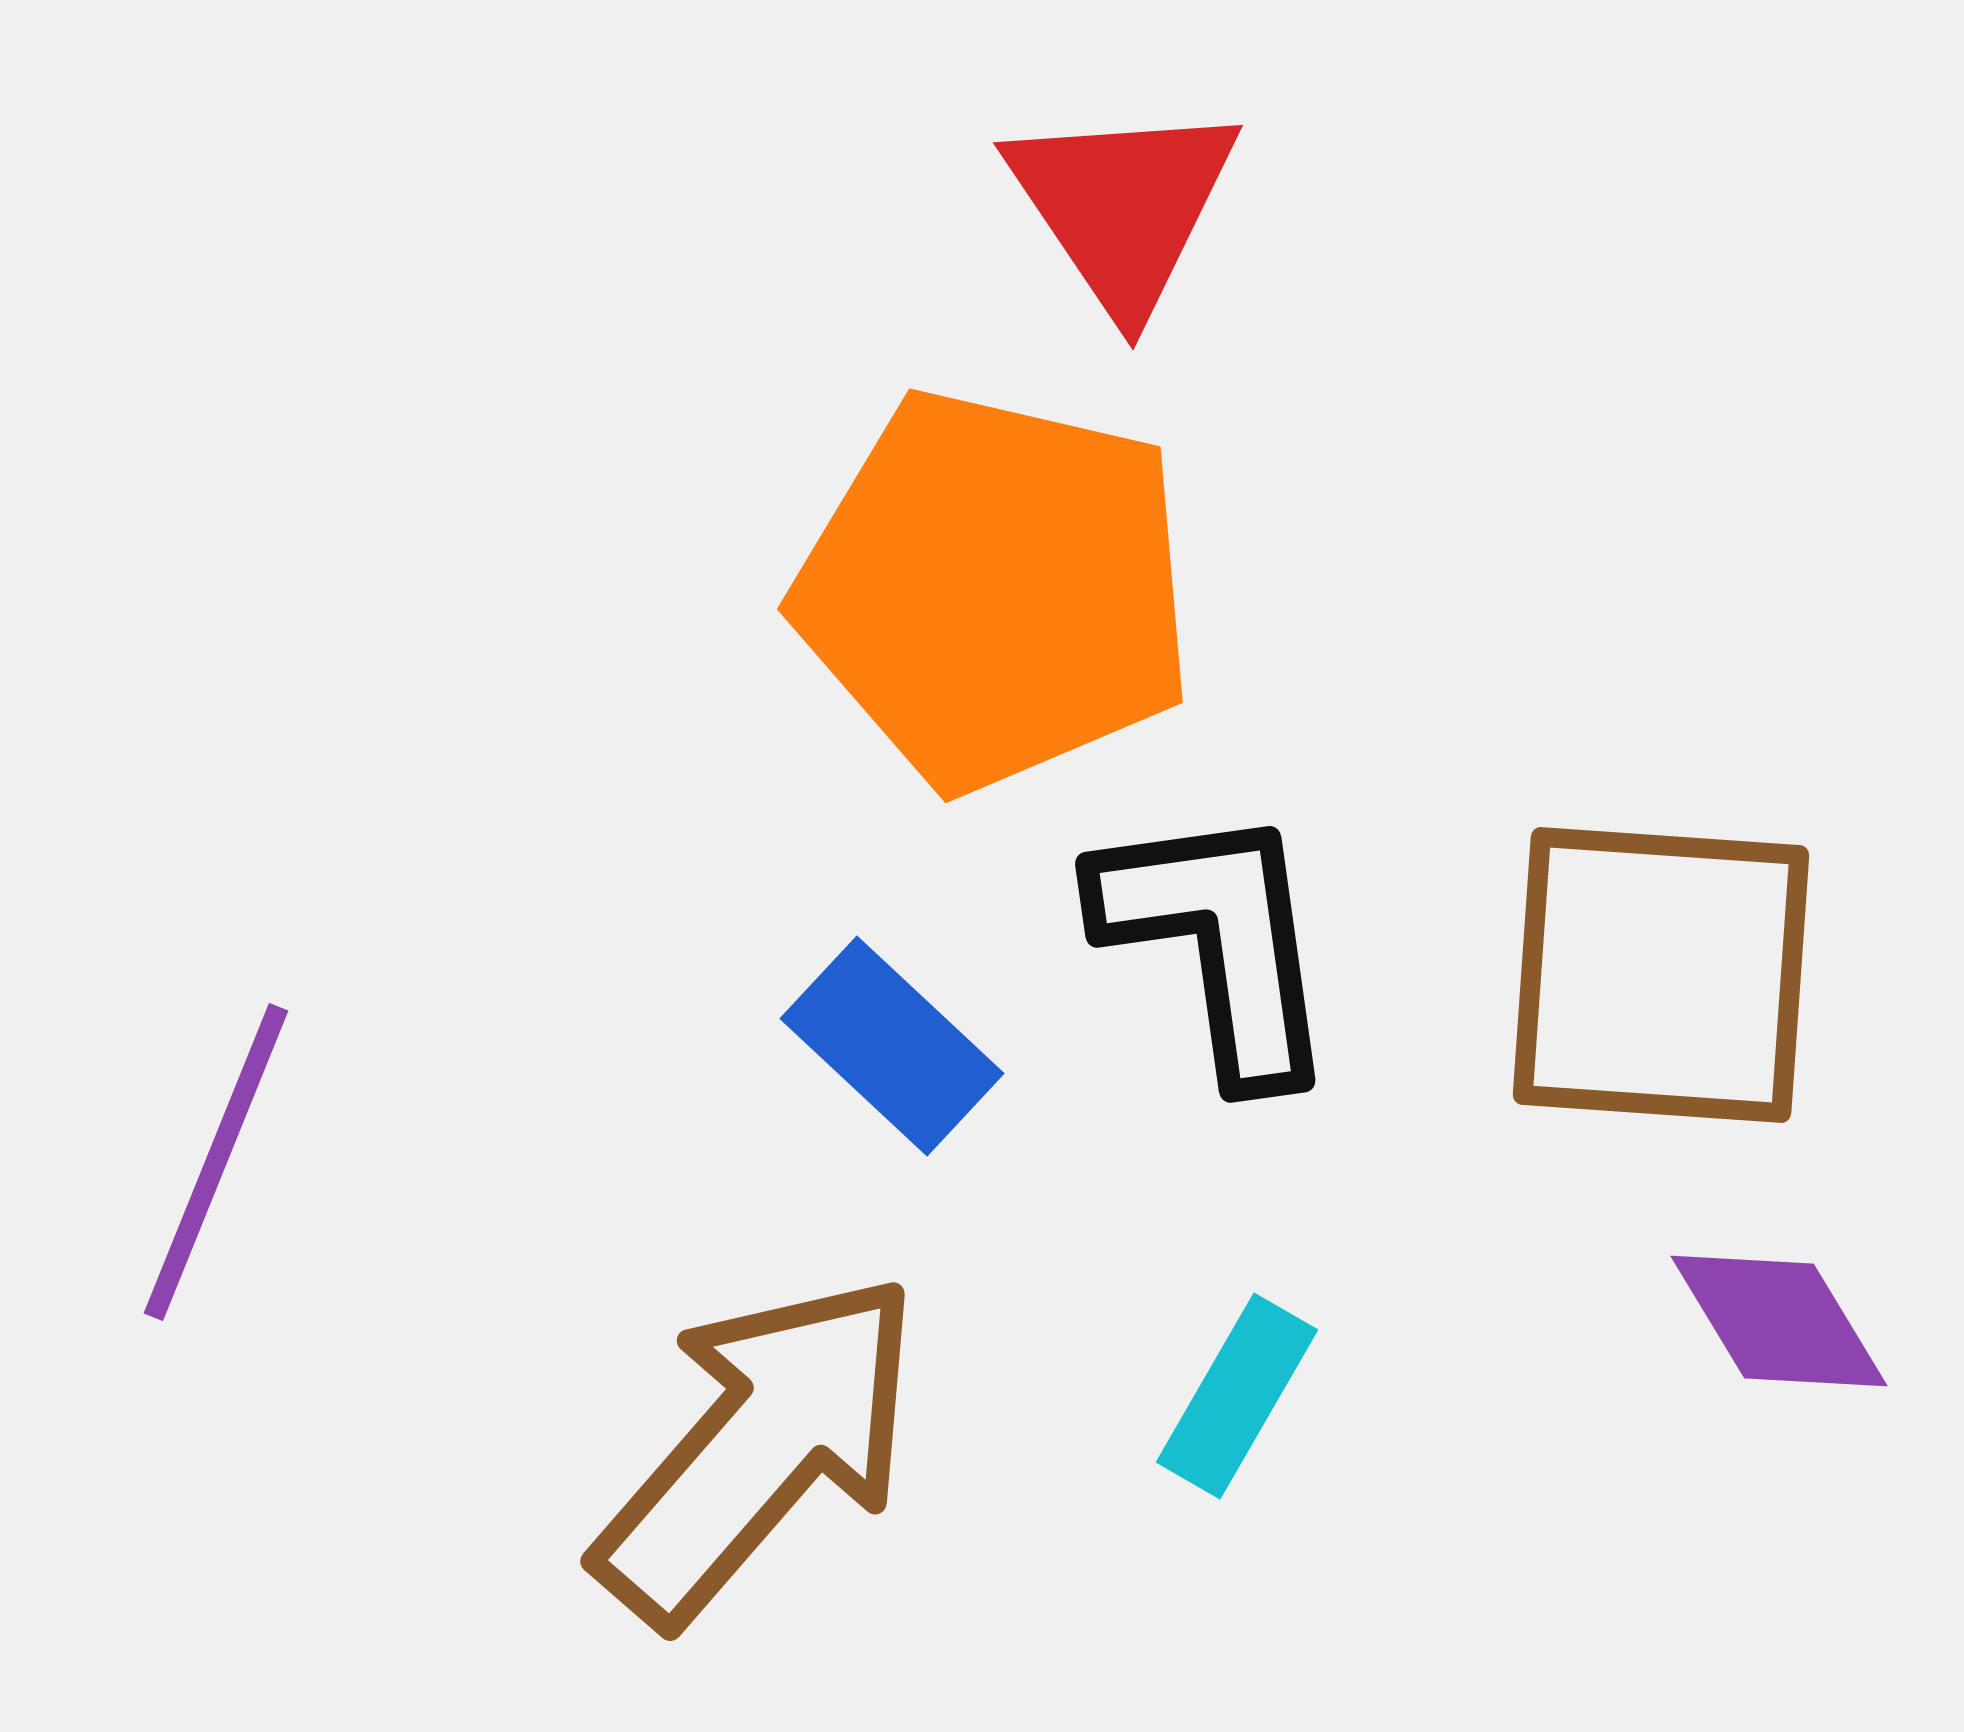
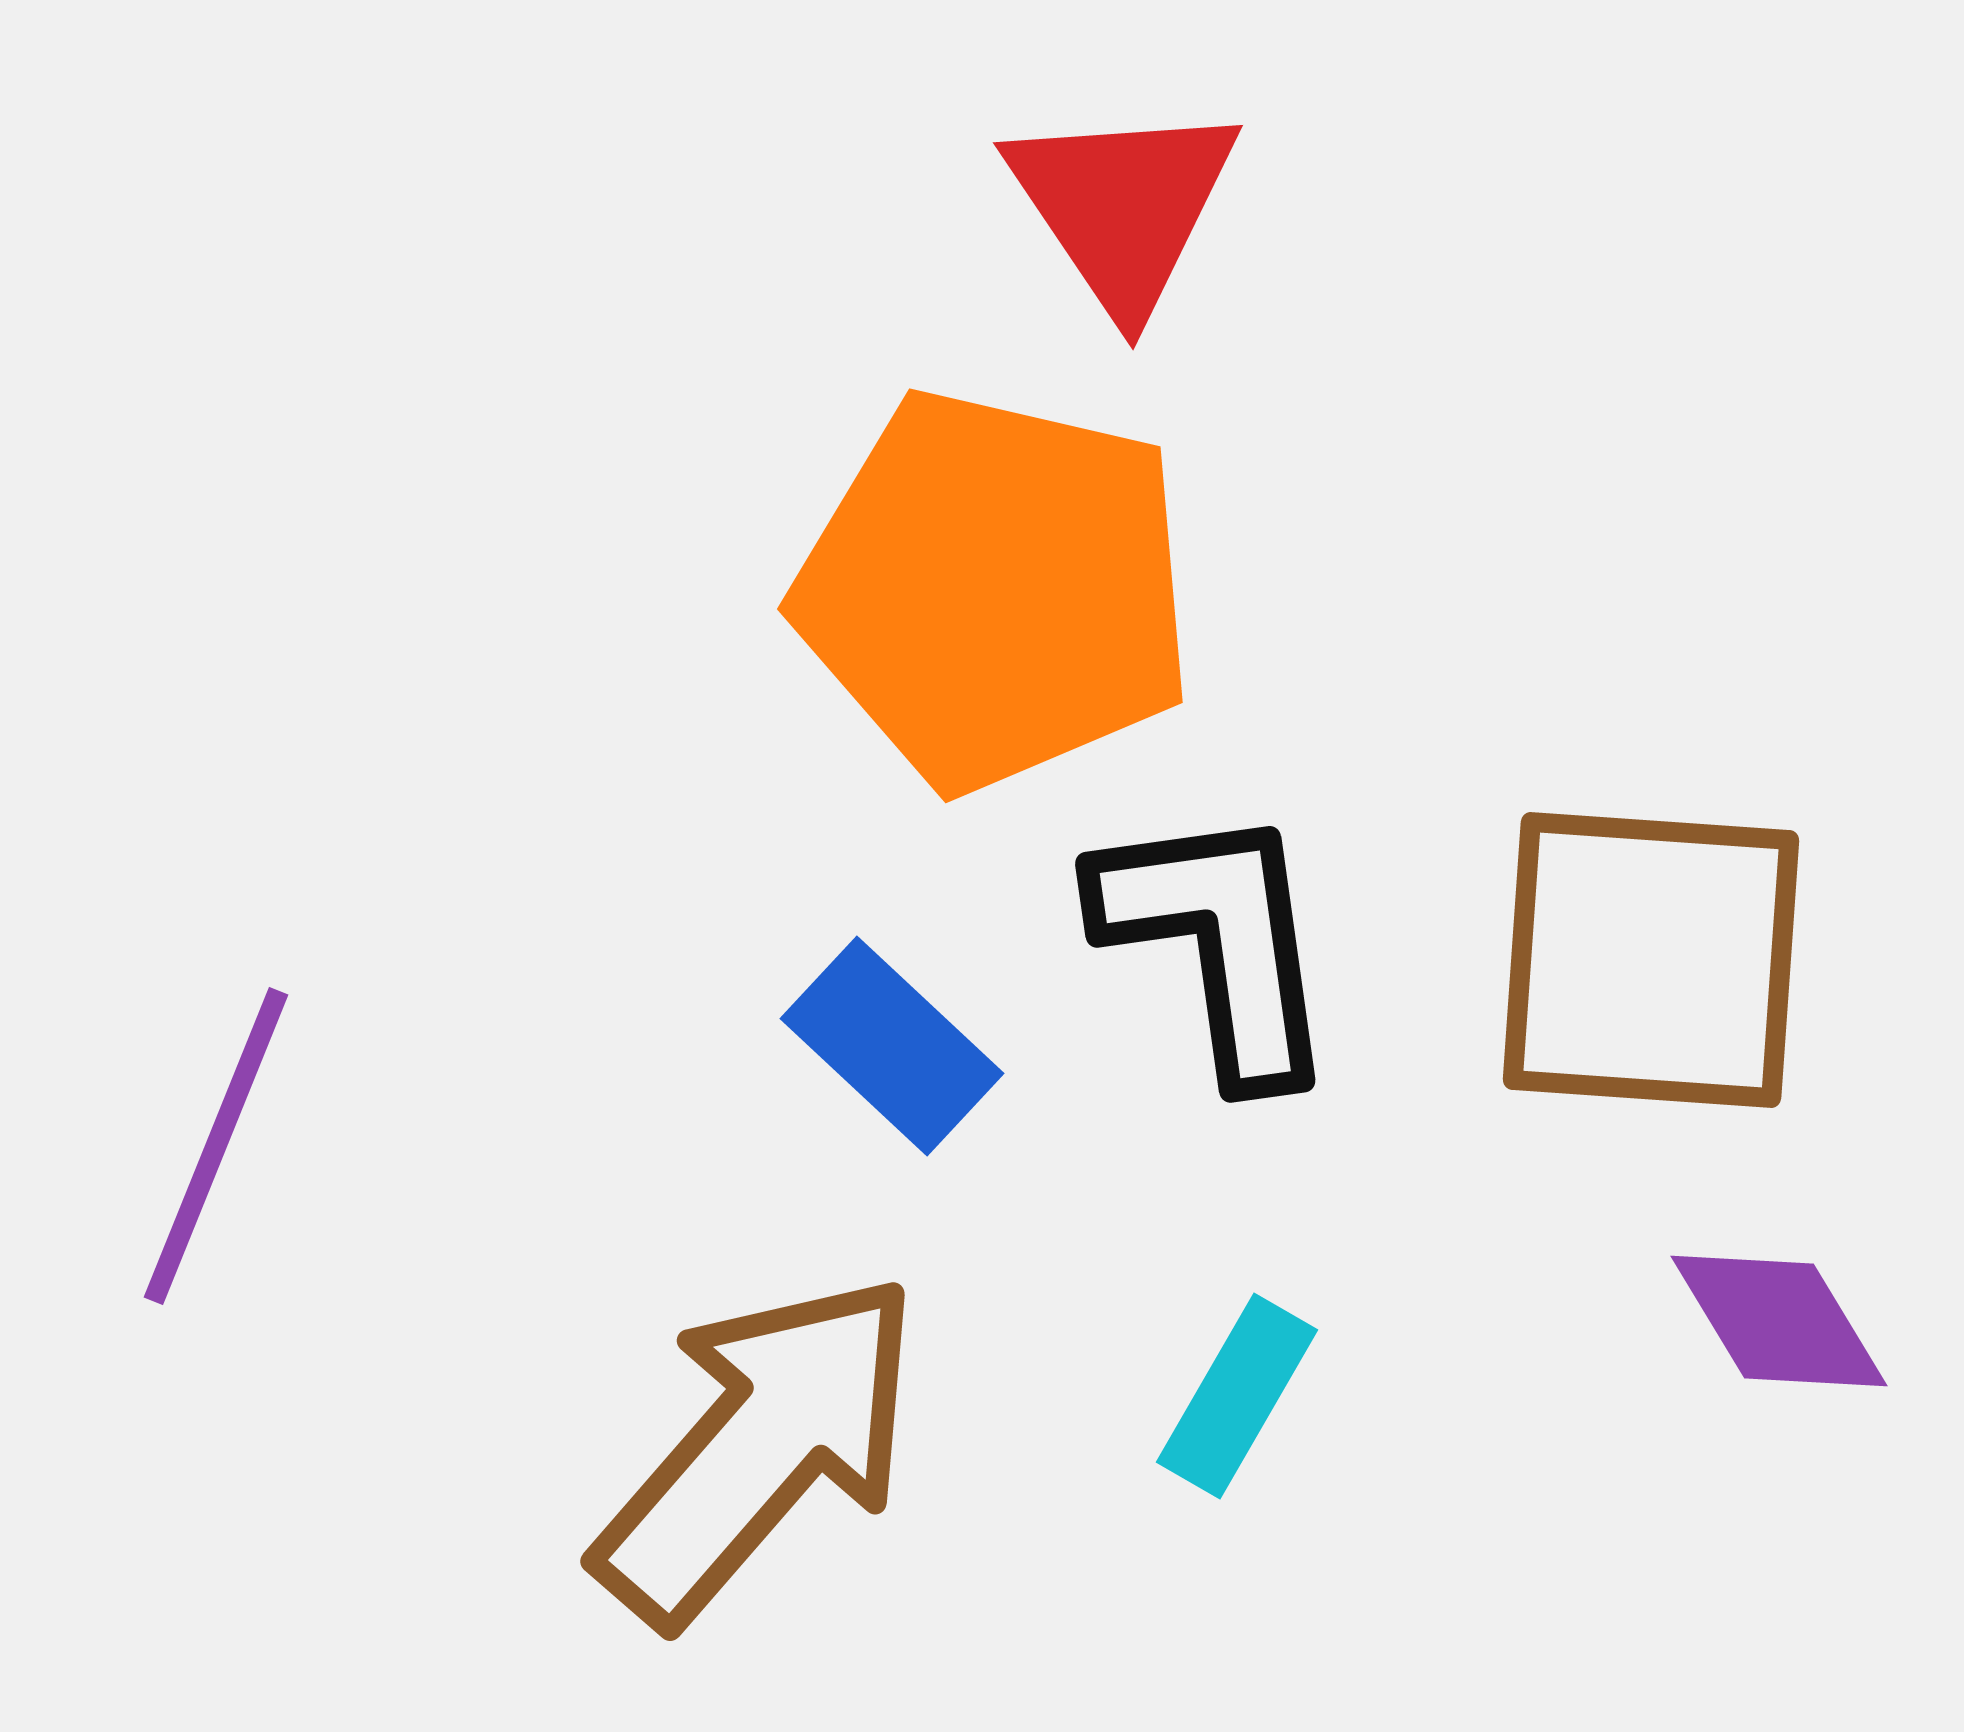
brown square: moved 10 px left, 15 px up
purple line: moved 16 px up
